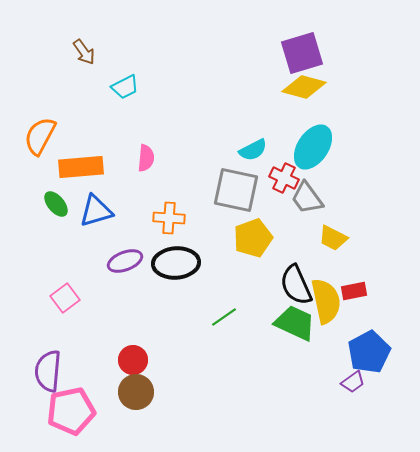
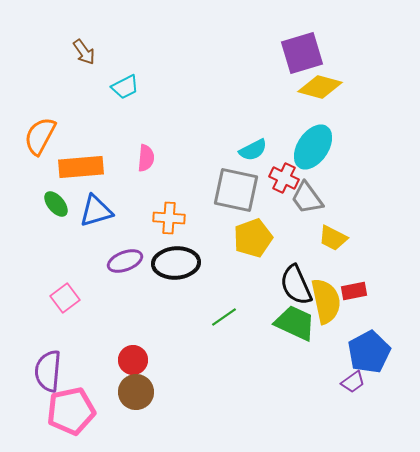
yellow diamond: moved 16 px right
